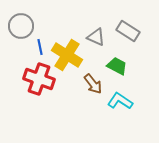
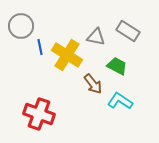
gray triangle: rotated 12 degrees counterclockwise
red cross: moved 35 px down
